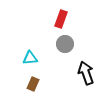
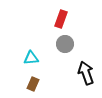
cyan triangle: moved 1 px right
